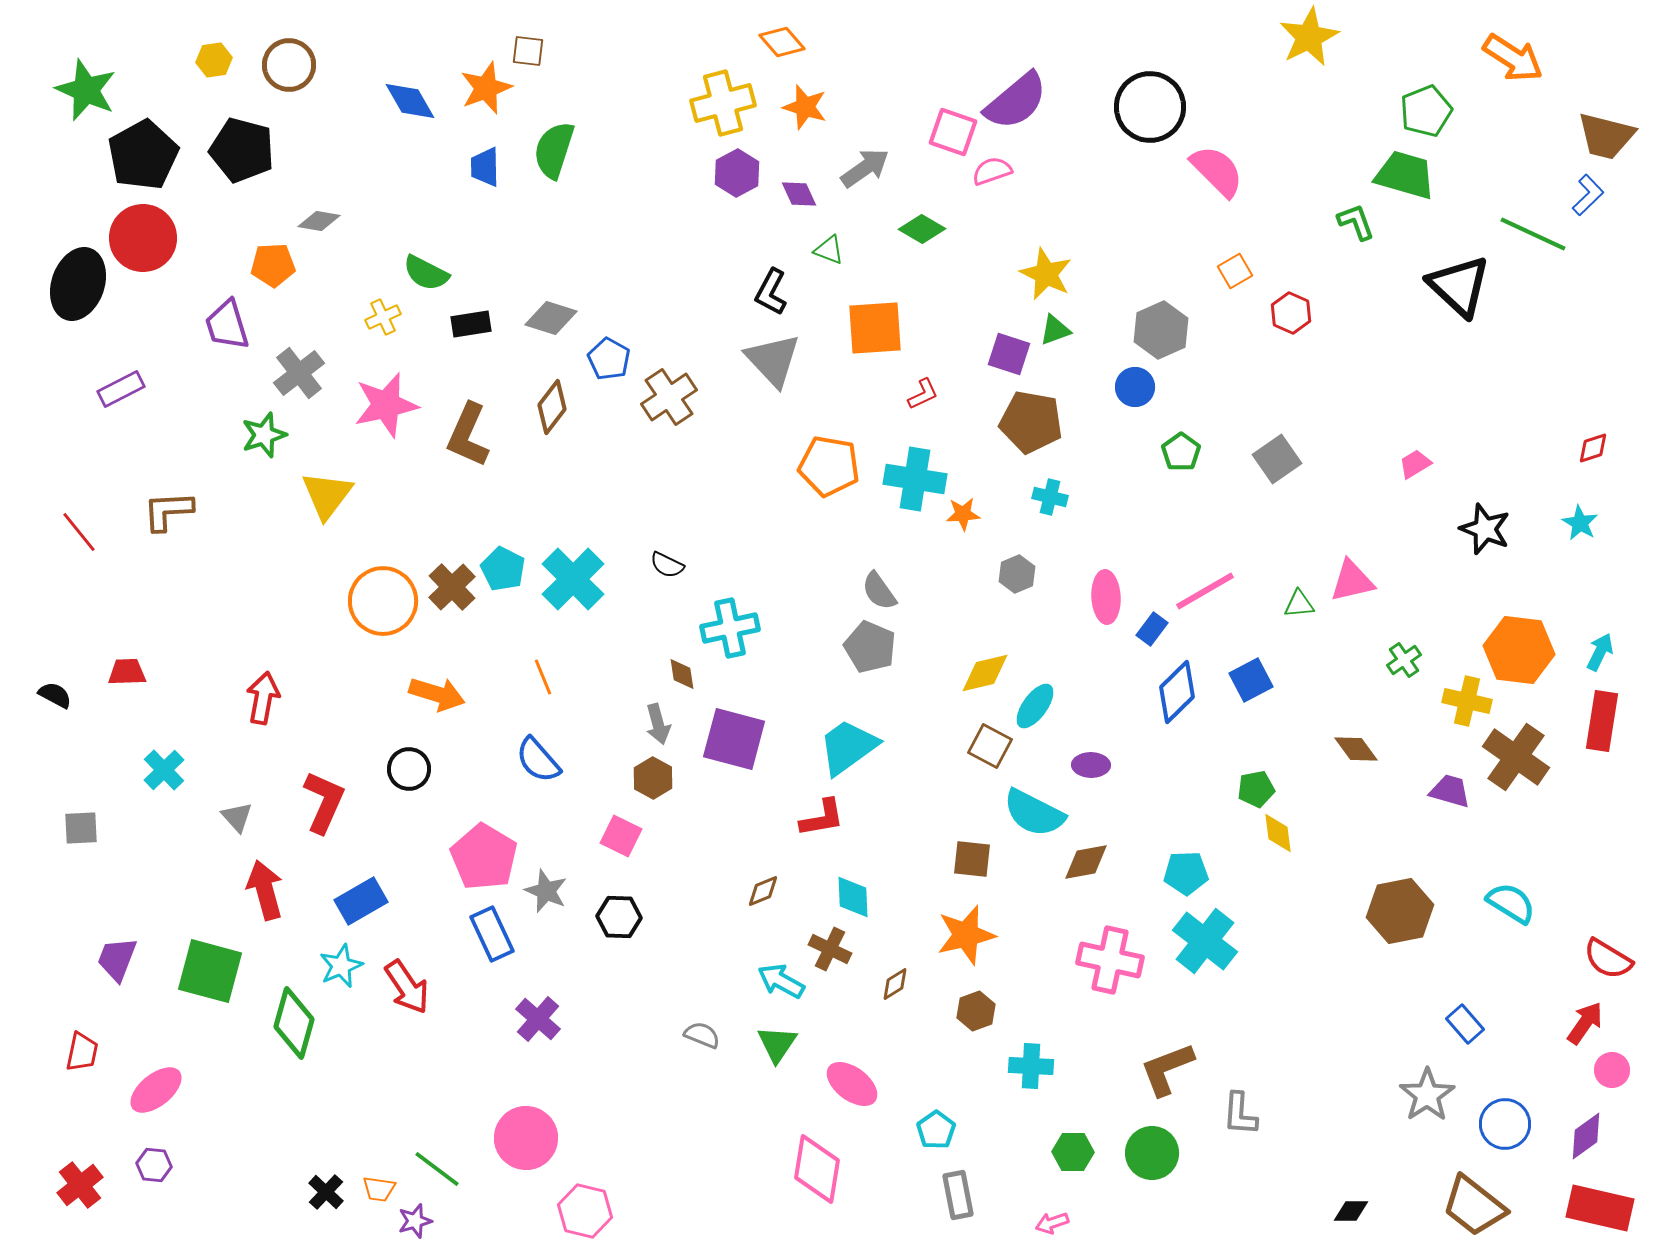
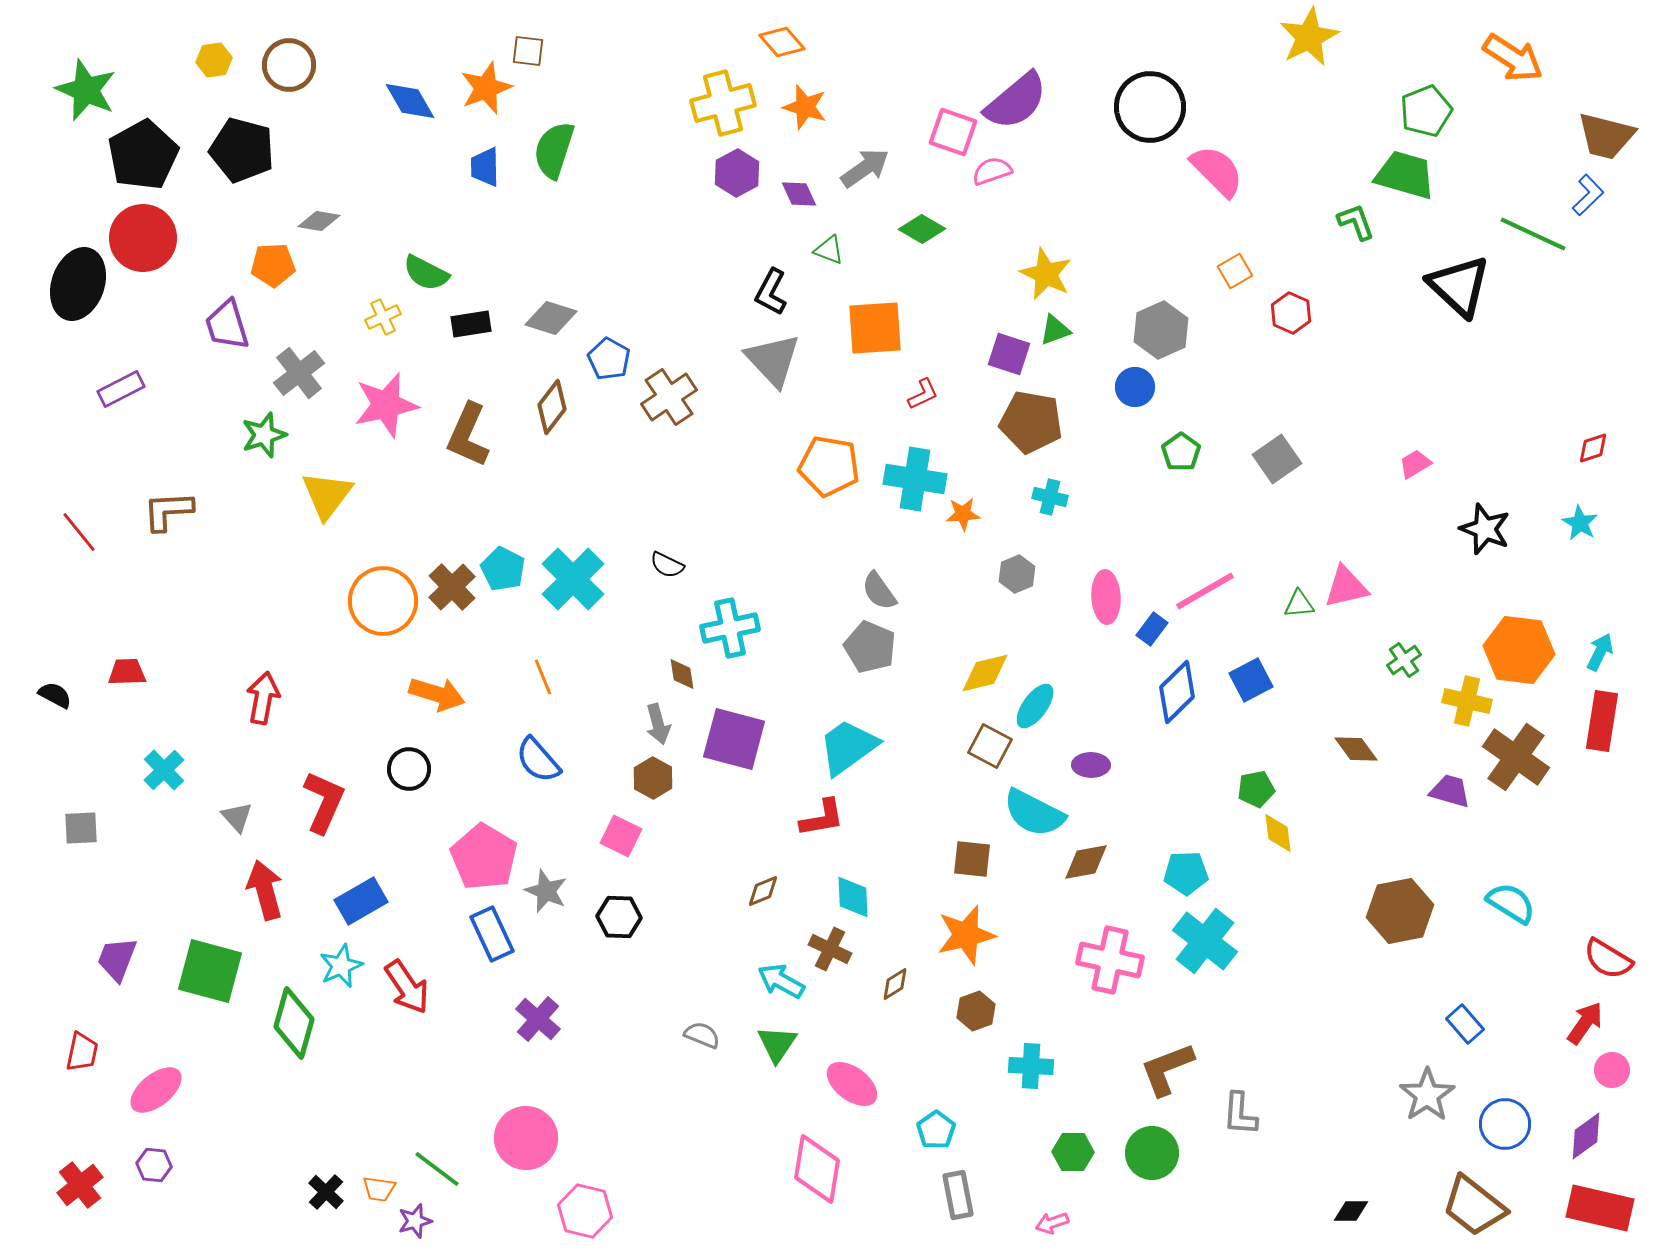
pink triangle at (1352, 581): moved 6 px left, 6 px down
